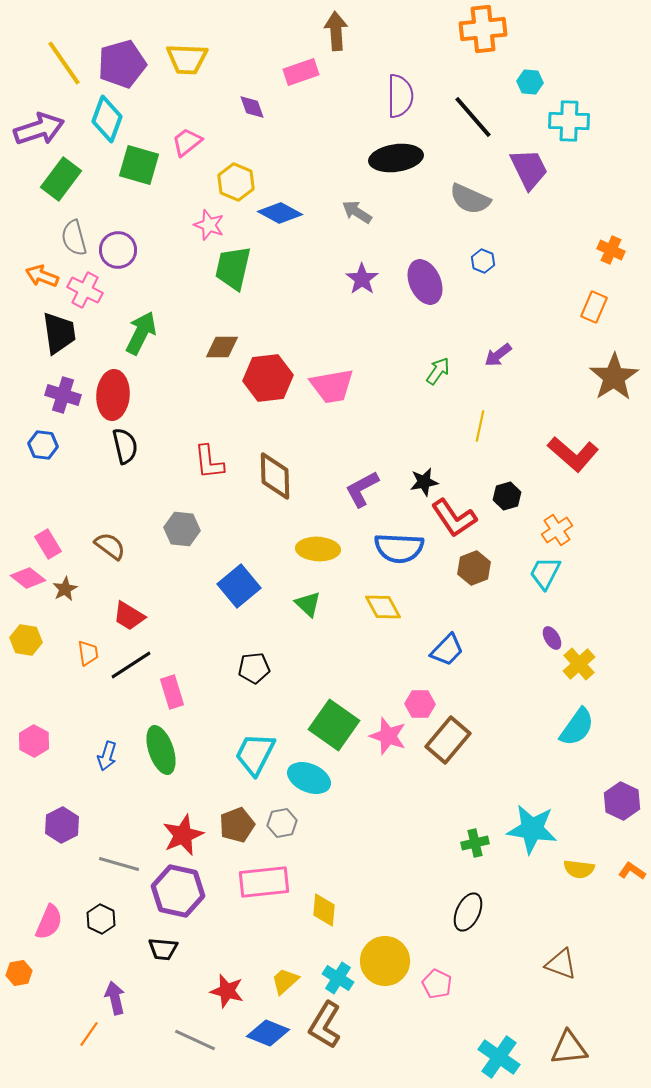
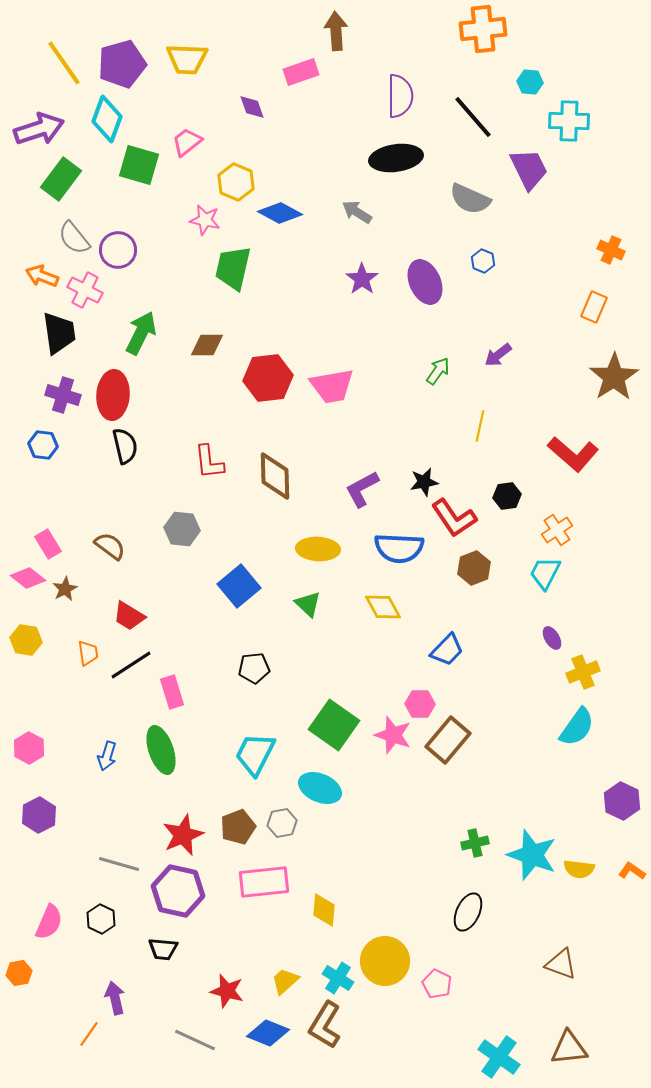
pink star at (209, 225): moved 4 px left, 5 px up; rotated 8 degrees counterclockwise
gray semicircle at (74, 238): rotated 24 degrees counterclockwise
brown diamond at (222, 347): moved 15 px left, 2 px up
black hexagon at (507, 496): rotated 8 degrees clockwise
yellow cross at (579, 664): moved 4 px right, 8 px down; rotated 20 degrees clockwise
pink star at (388, 736): moved 5 px right, 1 px up
pink hexagon at (34, 741): moved 5 px left, 7 px down
cyan ellipse at (309, 778): moved 11 px right, 10 px down
purple hexagon at (62, 825): moved 23 px left, 10 px up
brown pentagon at (237, 825): moved 1 px right, 2 px down
cyan star at (532, 829): moved 26 px down; rotated 12 degrees clockwise
